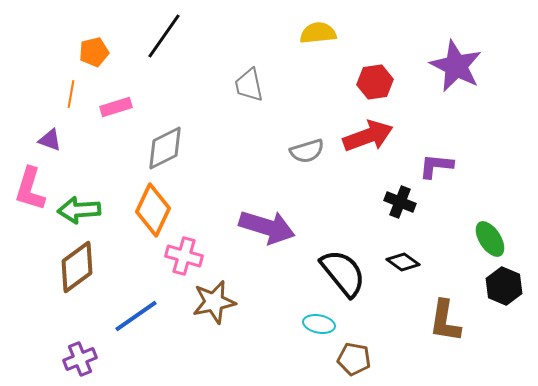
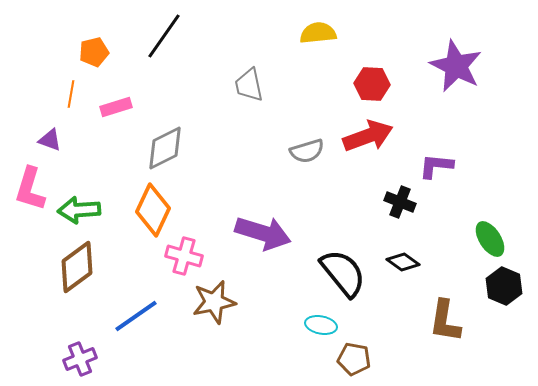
red hexagon: moved 3 px left, 2 px down; rotated 12 degrees clockwise
purple arrow: moved 4 px left, 6 px down
cyan ellipse: moved 2 px right, 1 px down
